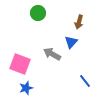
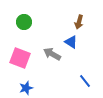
green circle: moved 14 px left, 9 px down
blue triangle: rotated 40 degrees counterclockwise
pink square: moved 6 px up
